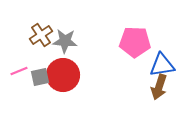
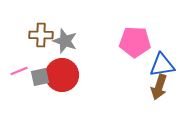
brown cross: rotated 35 degrees clockwise
gray star: rotated 15 degrees clockwise
red circle: moved 1 px left
